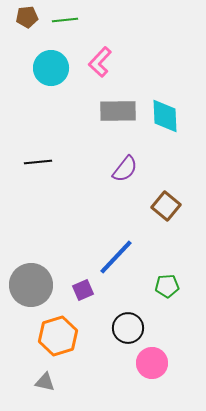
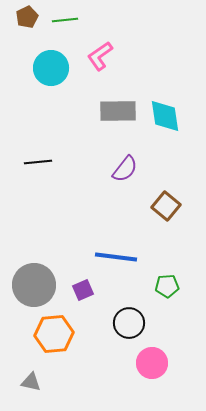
brown pentagon: rotated 20 degrees counterclockwise
pink L-shape: moved 6 px up; rotated 12 degrees clockwise
cyan diamond: rotated 6 degrees counterclockwise
blue line: rotated 54 degrees clockwise
gray circle: moved 3 px right
black circle: moved 1 px right, 5 px up
orange hexagon: moved 4 px left, 2 px up; rotated 12 degrees clockwise
gray triangle: moved 14 px left
